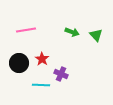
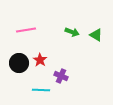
green triangle: rotated 16 degrees counterclockwise
red star: moved 2 px left, 1 px down
purple cross: moved 2 px down
cyan line: moved 5 px down
